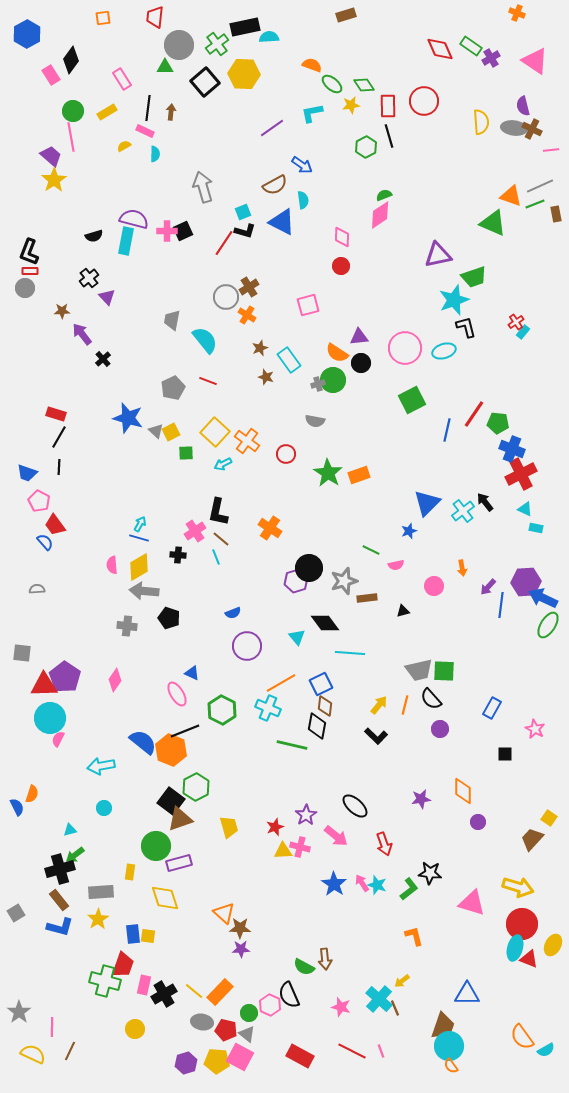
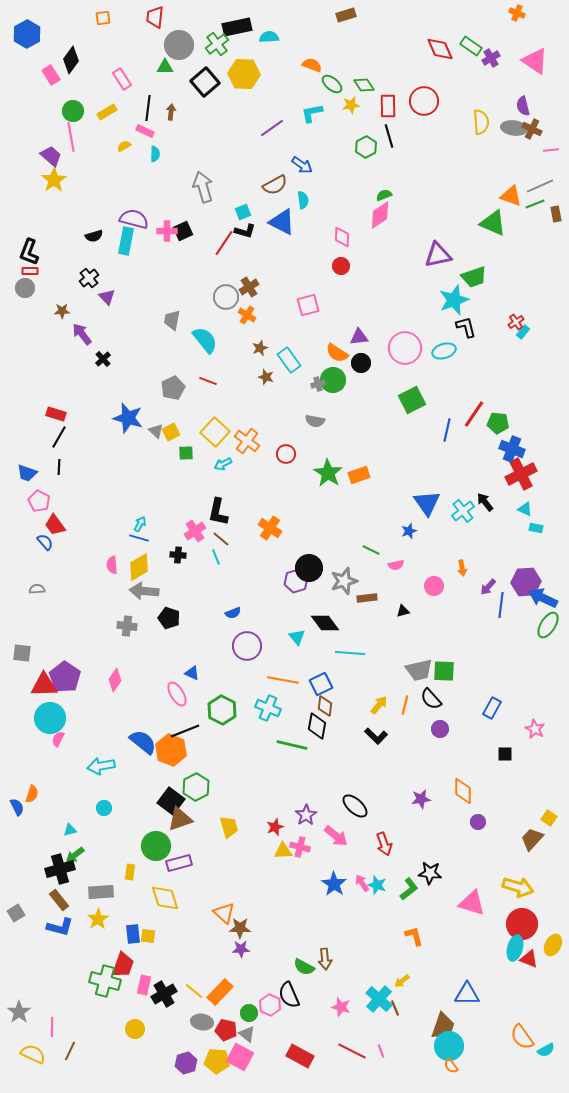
black rectangle at (245, 27): moved 8 px left
blue triangle at (427, 503): rotated 20 degrees counterclockwise
orange line at (281, 683): moved 2 px right, 3 px up; rotated 40 degrees clockwise
